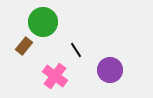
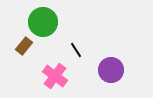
purple circle: moved 1 px right
